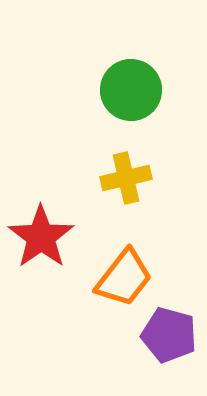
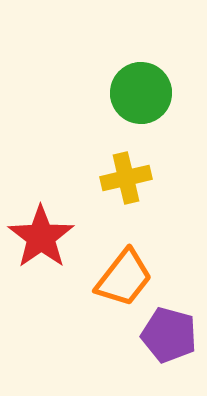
green circle: moved 10 px right, 3 px down
